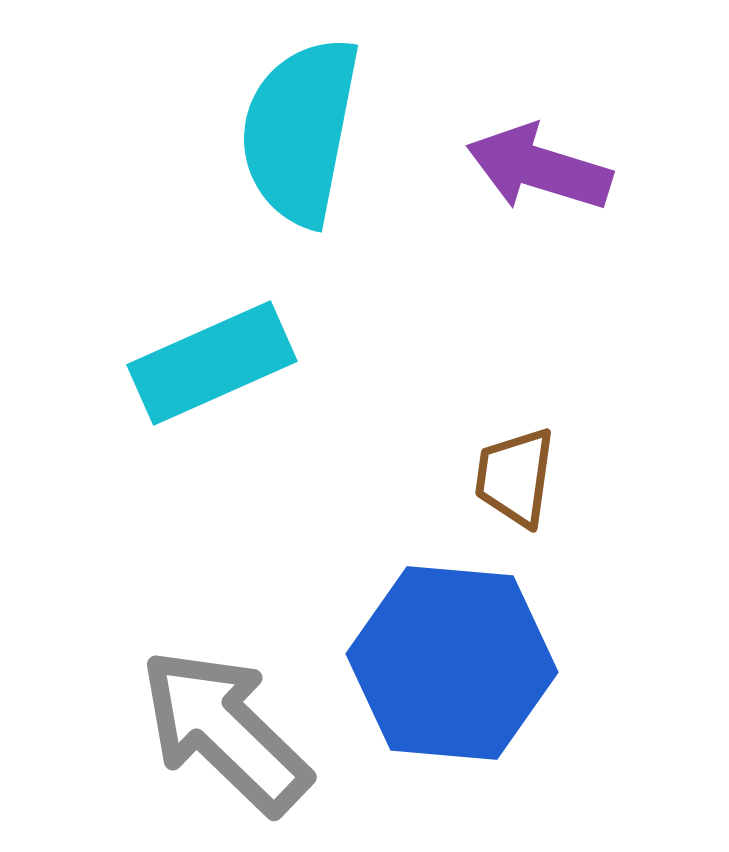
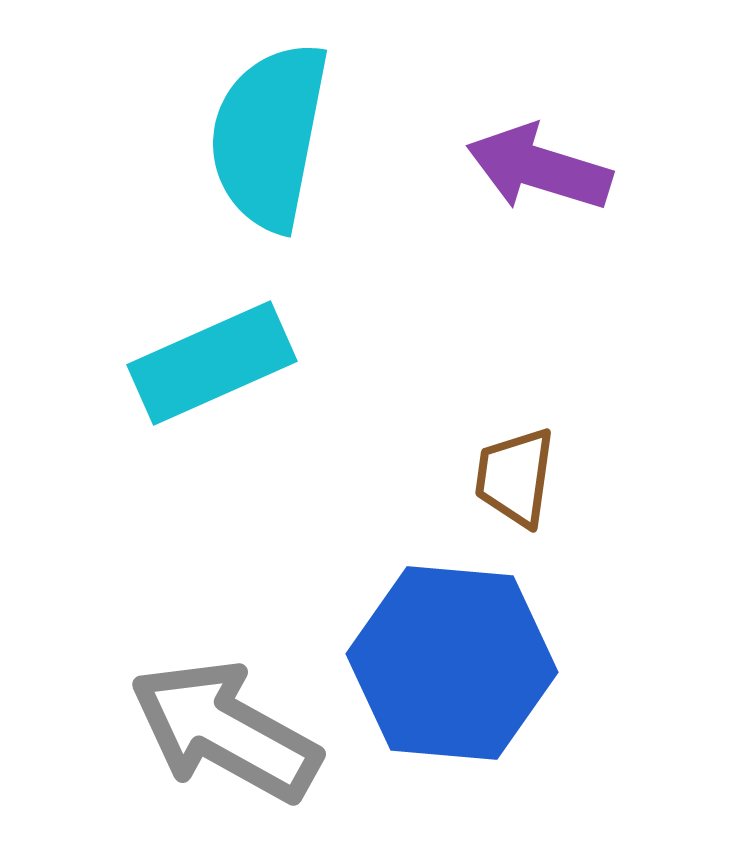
cyan semicircle: moved 31 px left, 5 px down
gray arrow: rotated 15 degrees counterclockwise
